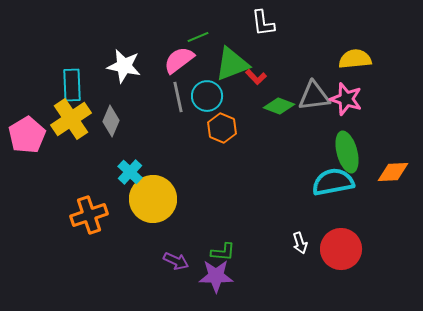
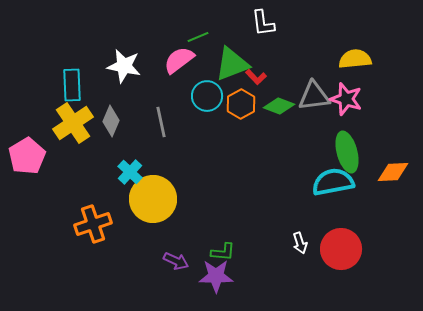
gray line: moved 17 px left, 25 px down
yellow cross: moved 2 px right, 4 px down
orange hexagon: moved 19 px right, 24 px up; rotated 8 degrees clockwise
pink pentagon: moved 21 px down
orange cross: moved 4 px right, 9 px down
